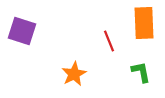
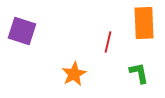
red line: moved 1 px left, 1 px down; rotated 35 degrees clockwise
green L-shape: moved 2 px left, 1 px down
